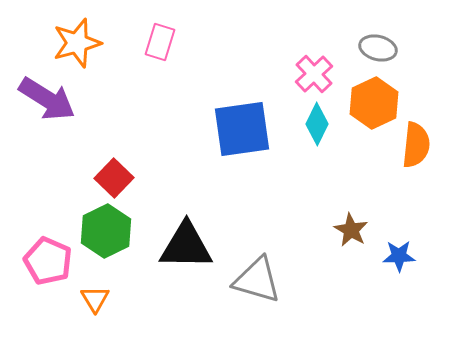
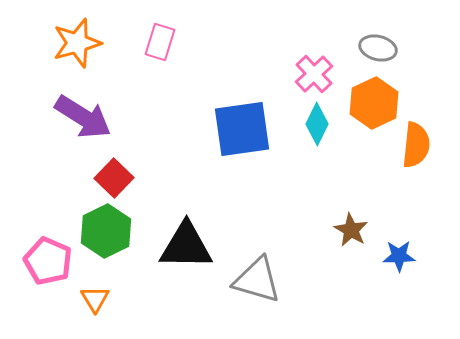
purple arrow: moved 36 px right, 18 px down
